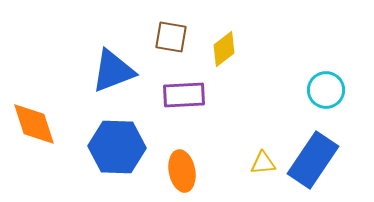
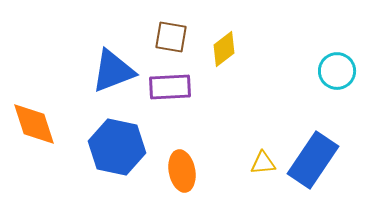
cyan circle: moved 11 px right, 19 px up
purple rectangle: moved 14 px left, 8 px up
blue hexagon: rotated 10 degrees clockwise
